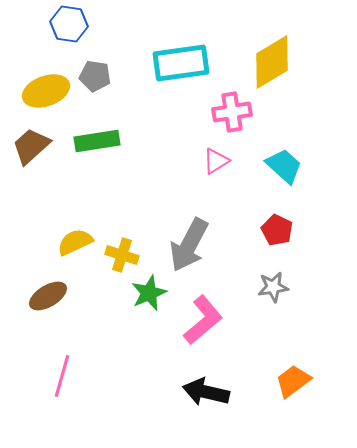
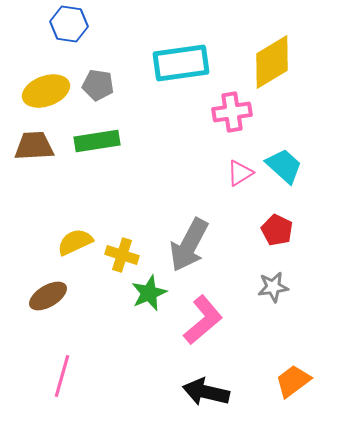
gray pentagon: moved 3 px right, 9 px down
brown trapezoid: moved 3 px right; rotated 39 degrees clockwise
pink triangle: moved 24 px right, 12 px down
